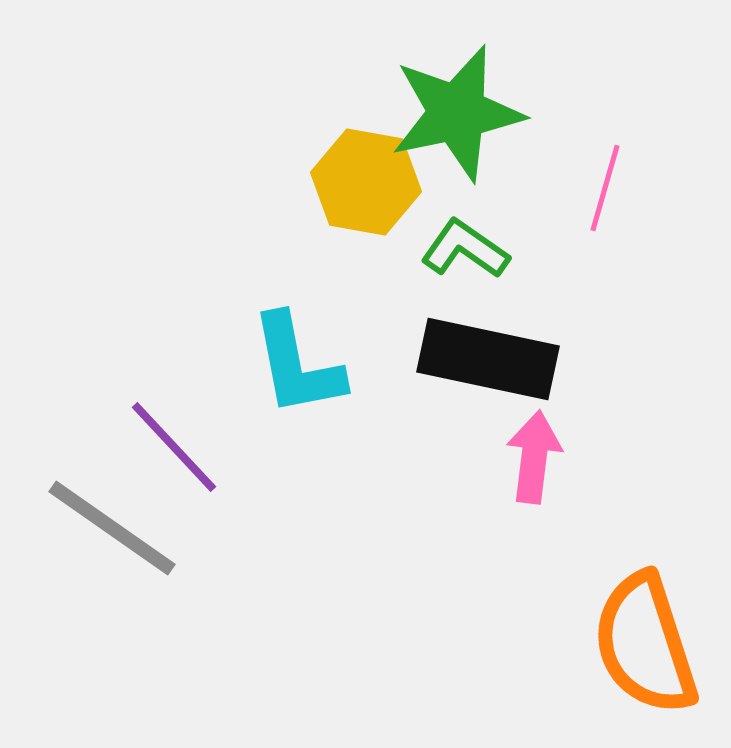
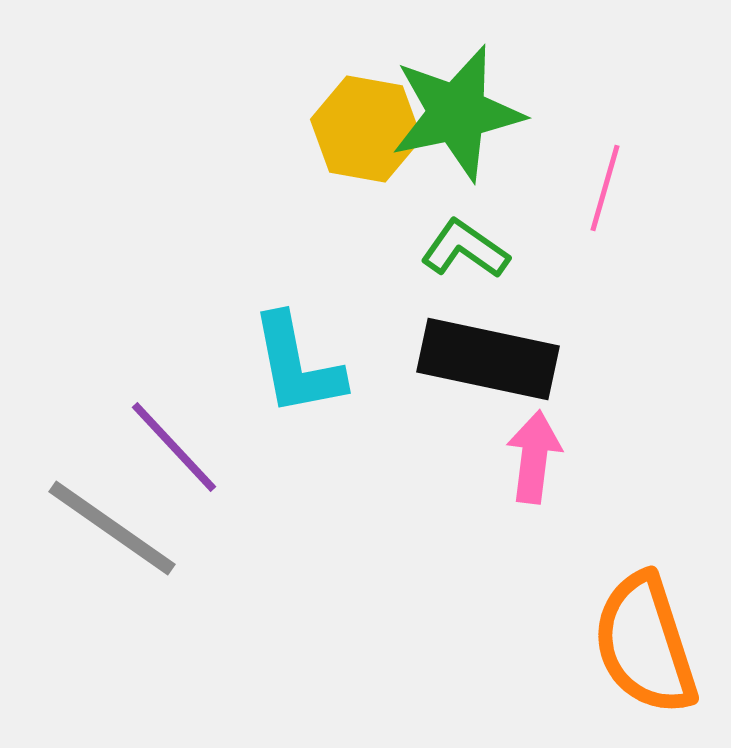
yellow hexagon: moved 53 px up
